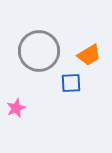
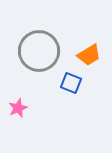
blue square: rotated 25 degrees clockwise
pink star: moved 2 px right
